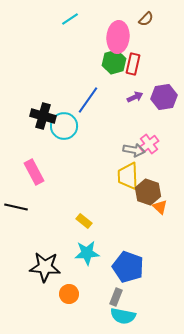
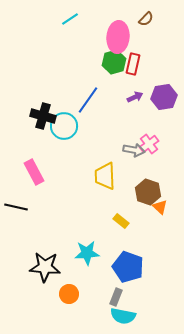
yellow trapezoid: moved 23 px left
yellow rectangle: moved 37 px right
